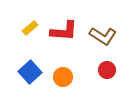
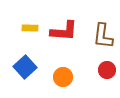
yellow rectangle: rotated 42 degrees clockwise
brown L-shape: rotated 64 degrees clockwise
blue square: moved 5 px left, 5 px up
